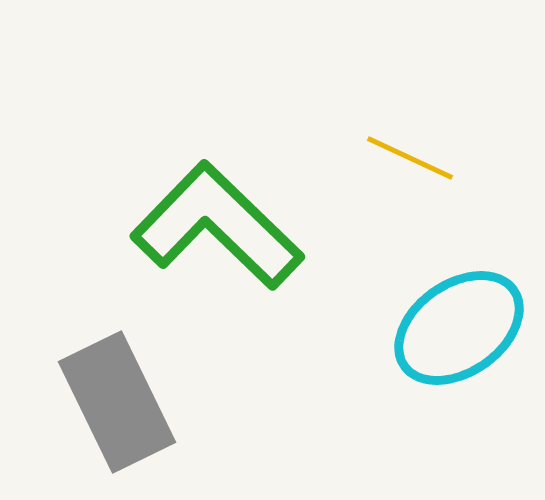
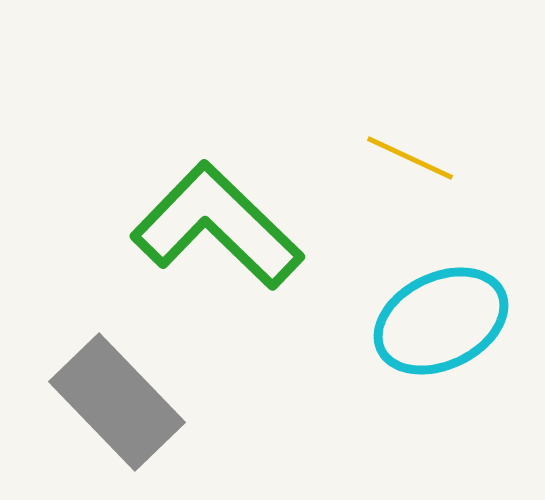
cyan ellipse: moved 18 px left, 7 px up; rotated 9 degrees clockwise
gray rectangle: rotated 18 degrees counterclockwise
